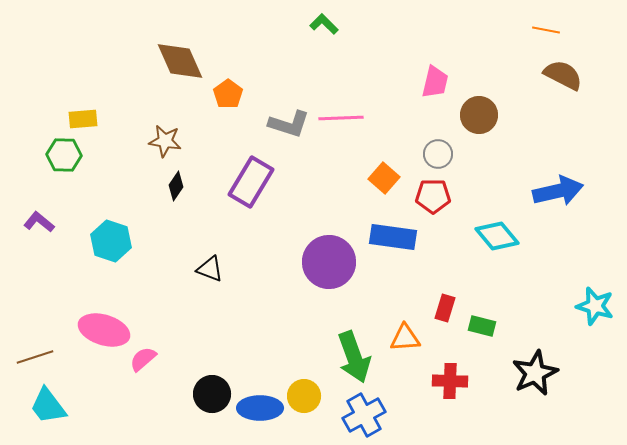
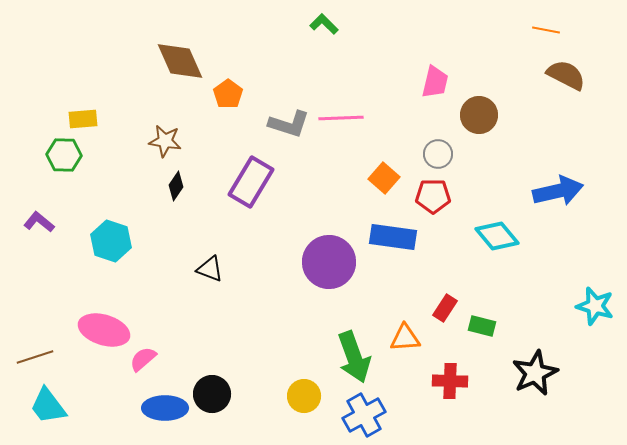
brown semicircle: moved 3 px right
red rectangle: rotated 16 degrees clockwise
blue ellipse: moved 95 px left
